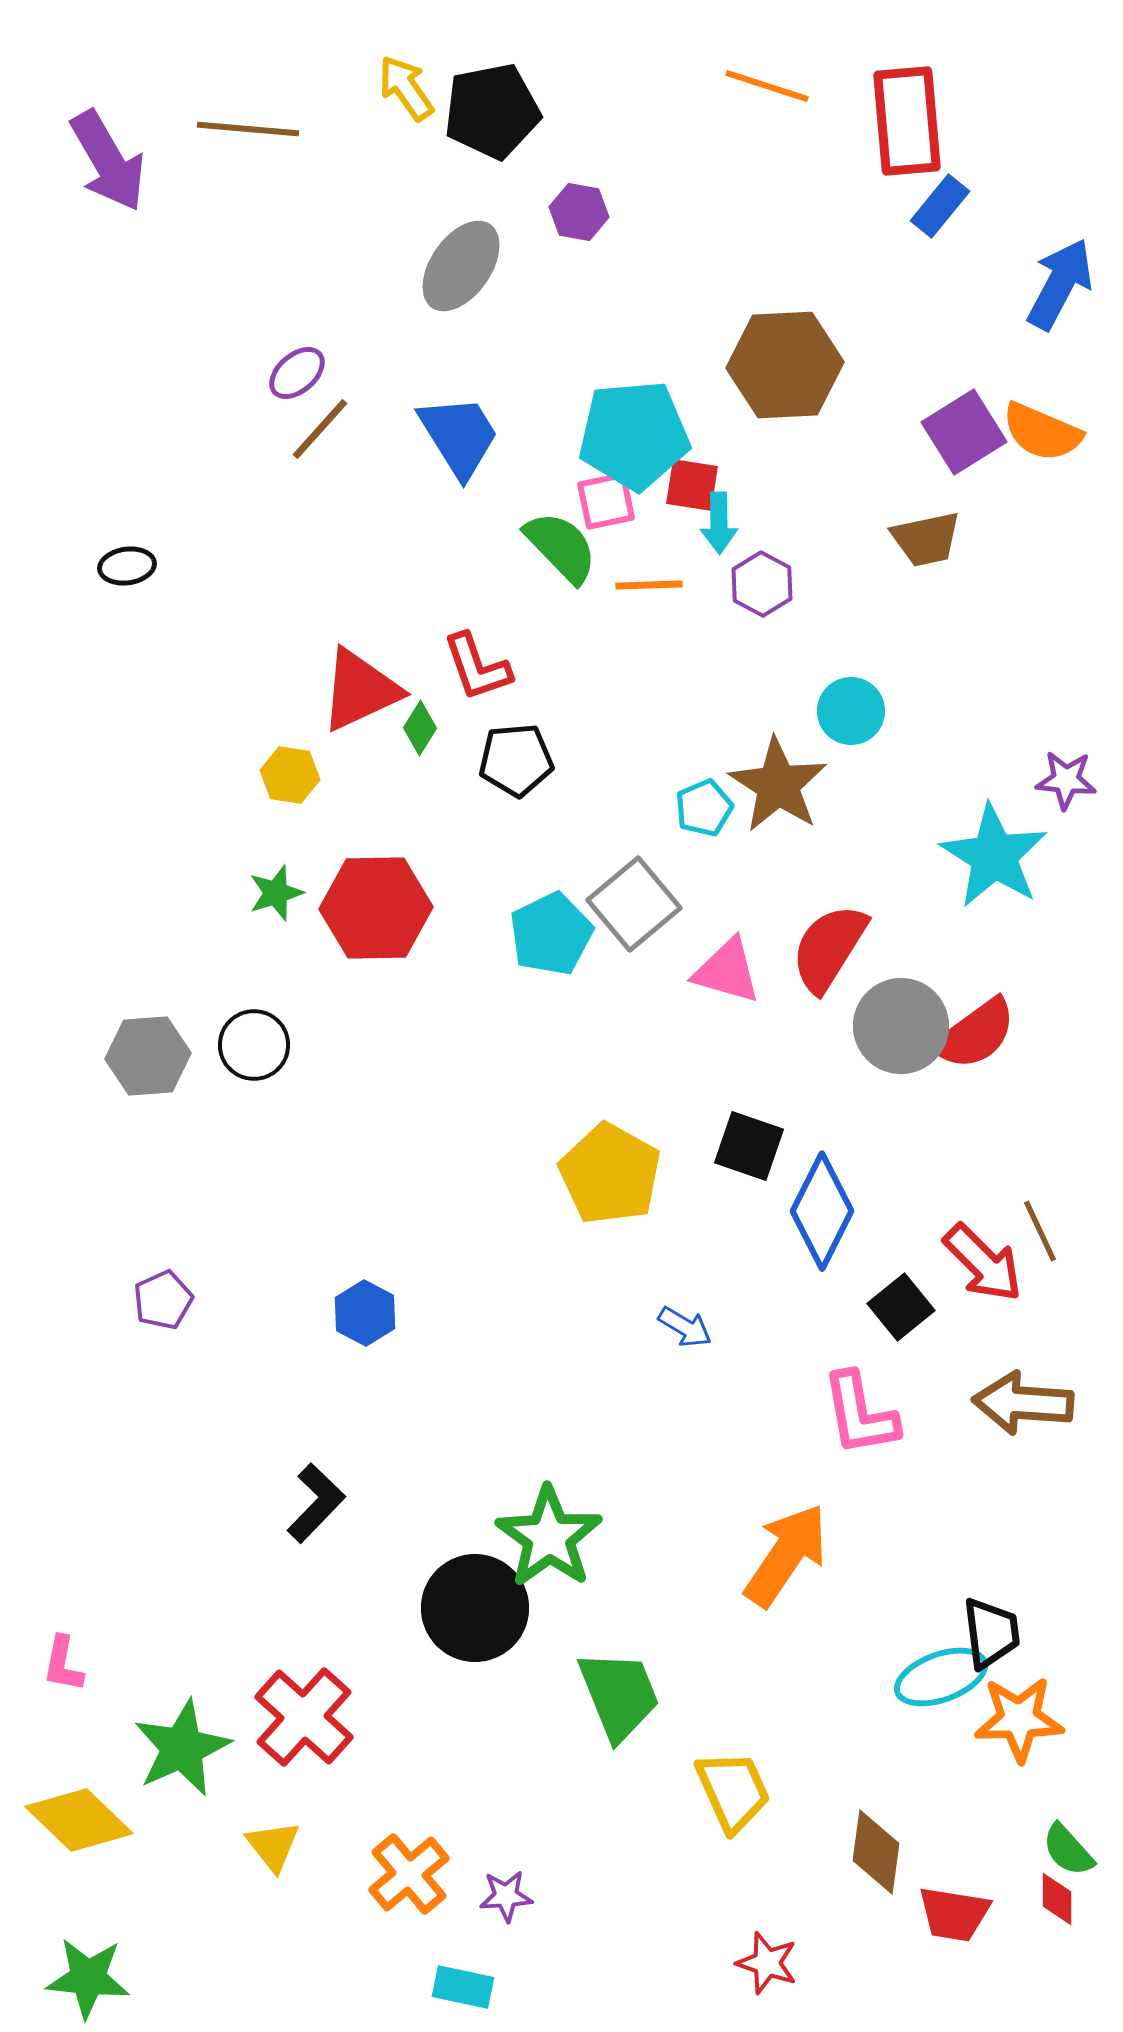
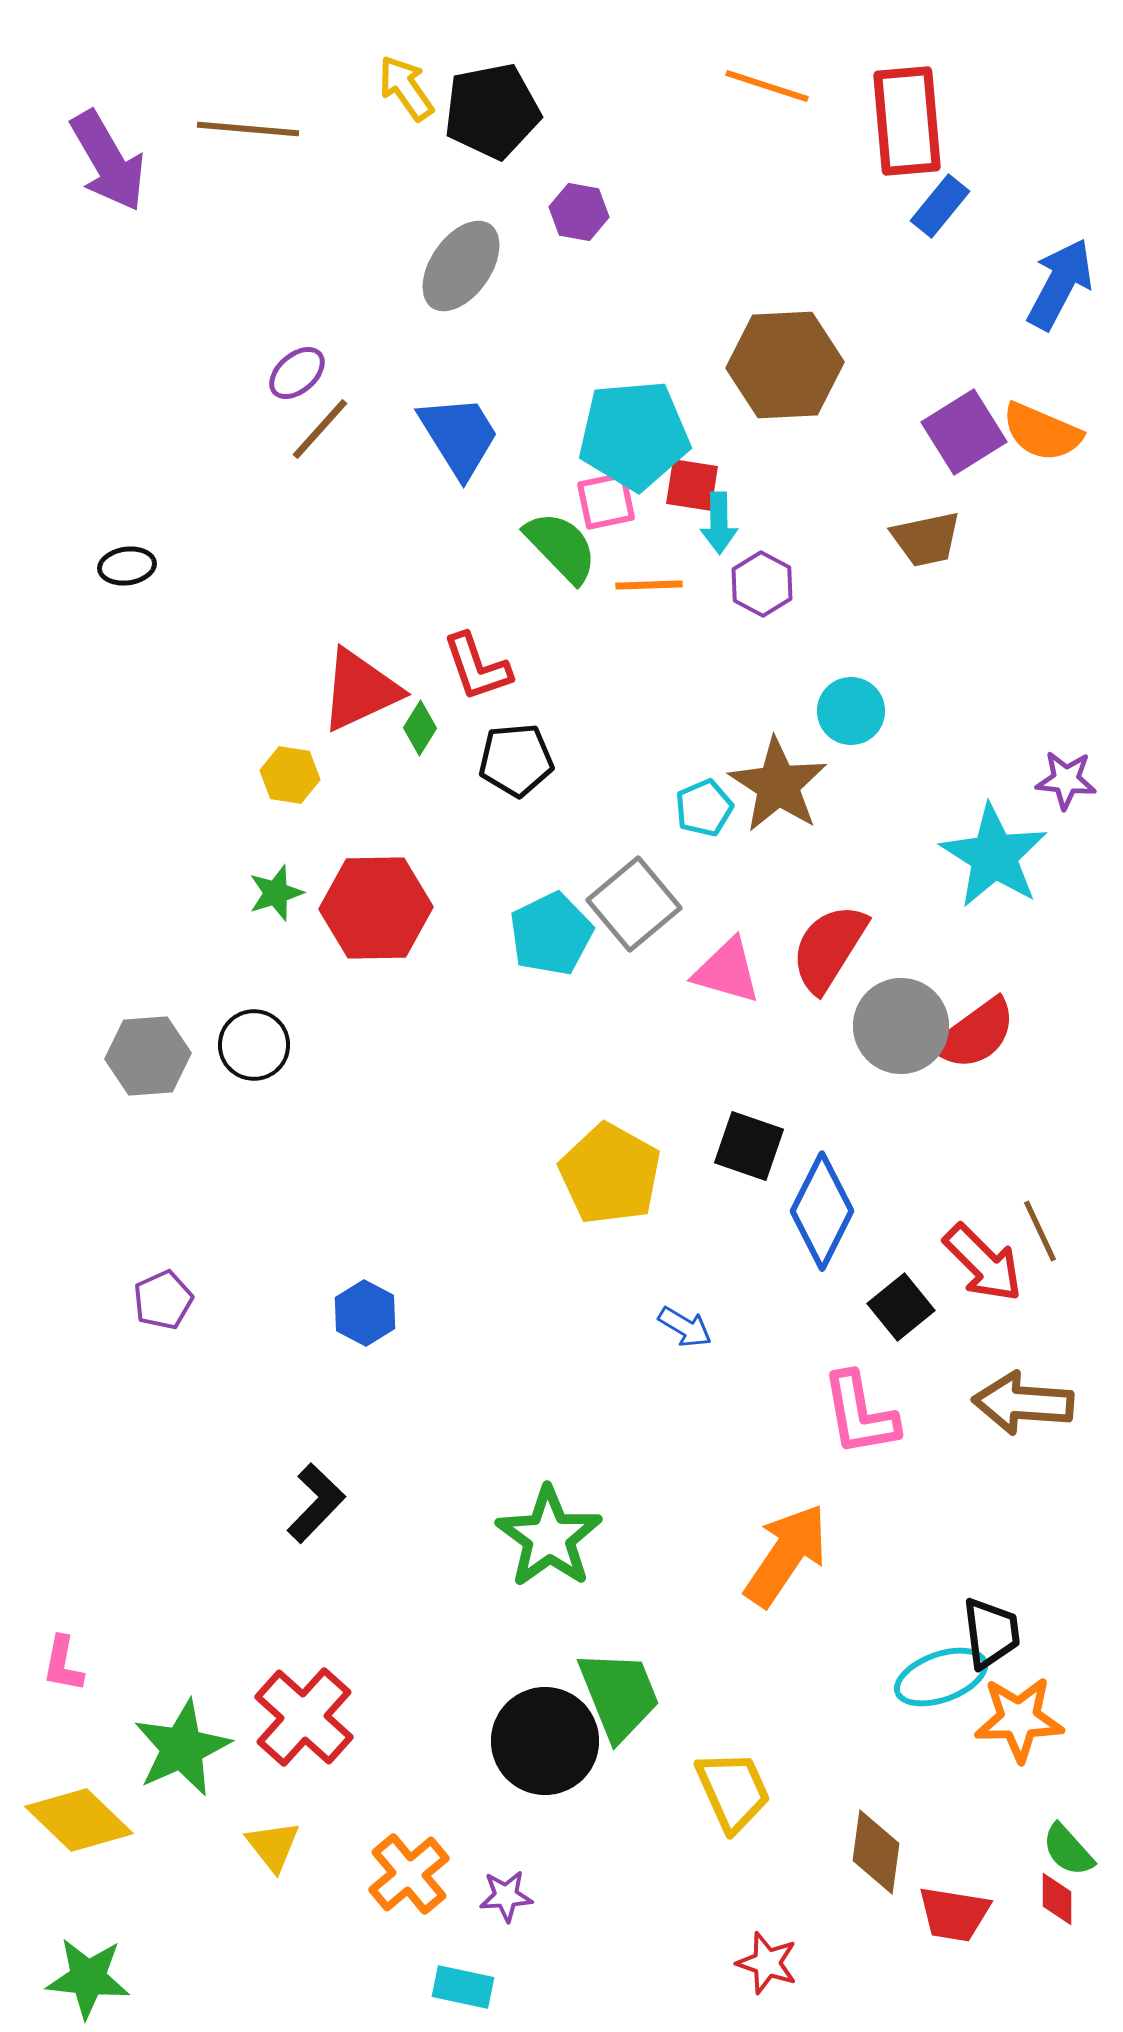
black circle at (475, 1608): moved 70 px right, 133 px down
